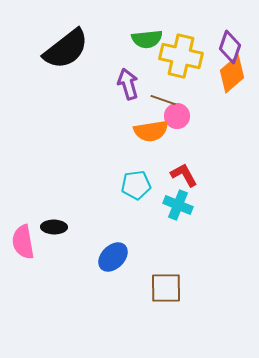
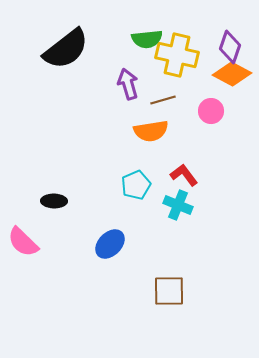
yellow cross: moved 4 px left, 1 px up
orange diamond: rotated 69 degrees clockwise
brown line: rotated 35 degrees counterclockwise
pink circle: moved 34 px right, 5 px up
red L-shape: rotated 8 degrees counterclockwise
cyan pentagon: rotated 16 degrees counterclockwise
black ellipse: moved 26 px up
pink semicircle: rotated 36 degrees counterclockwise
blue ellipse: moved 3 px left, 13 px up
brown square: moved 3 px right, 3 px down
